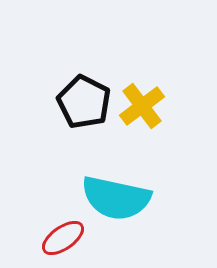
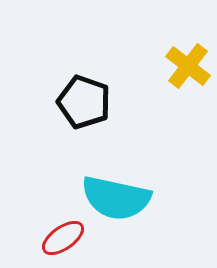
black pentagon: rotated 8 degrees counterclockwise
yellow cross: moved 46 px right, 40 px up; rotated 15 degrees counterclockwise
